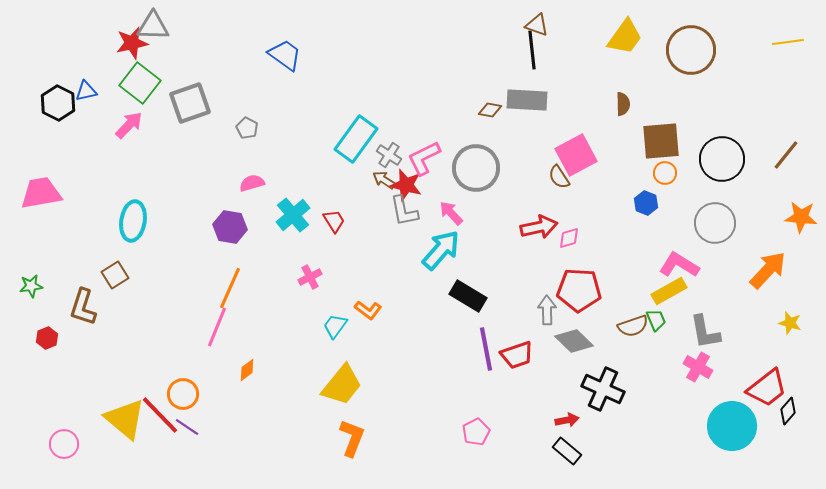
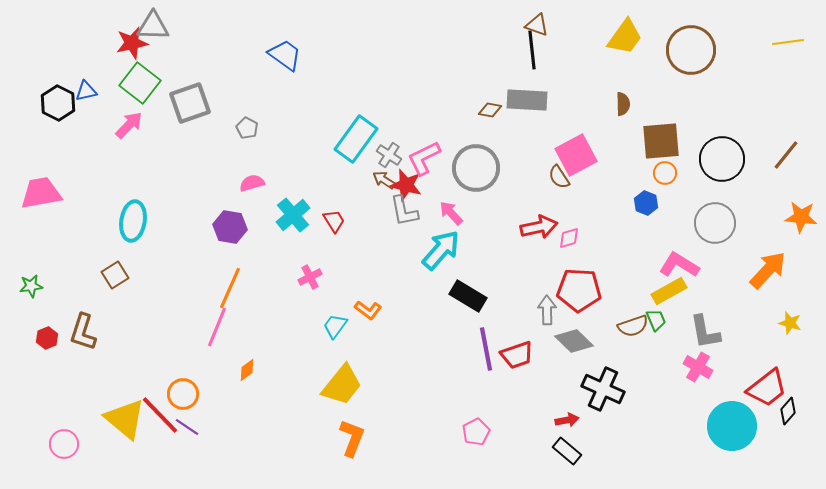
brown L-shape at (83, 307): moved 25 px down
